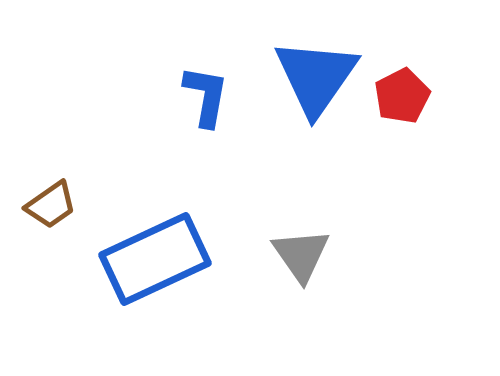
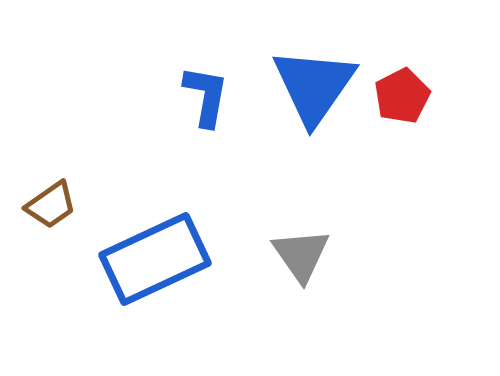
blue triangle: moved 2 px left, 9 px down
